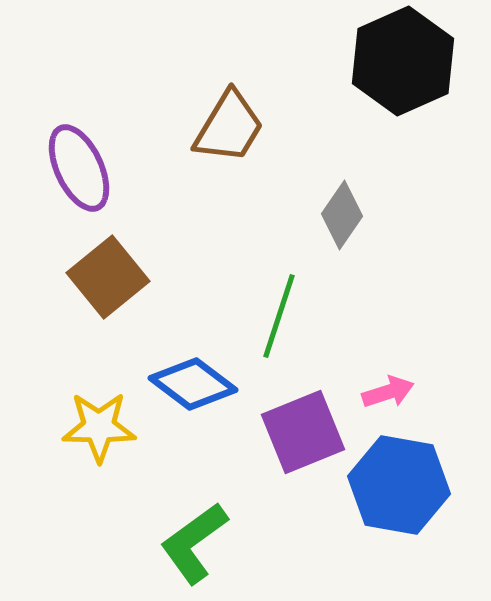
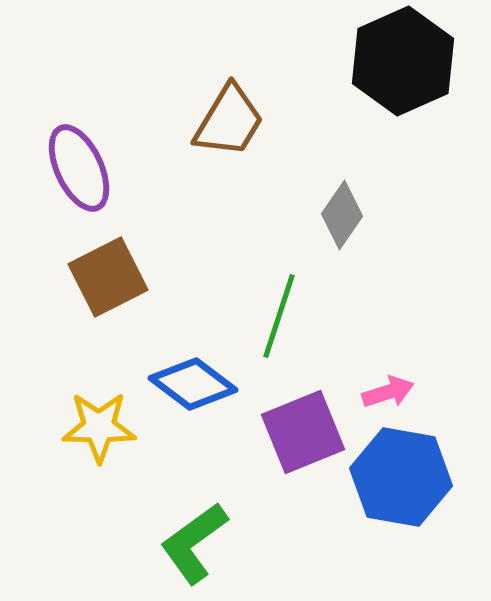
brown trapezoid: moved 6 px up
brown square: rotated 12 degrees clockwise
blue hexagon: moved 2 px right, 8 px up
